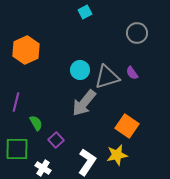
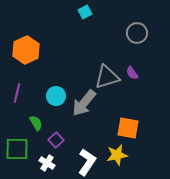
cyan circle: moved 24 px left, 26 px down
purple line: moved 1 px right, 9 px up
orange square: moved 1 px right, 2 px down; rotated 25 degrees counterclockwise
white cross: moved 4 px right, 5 px up
